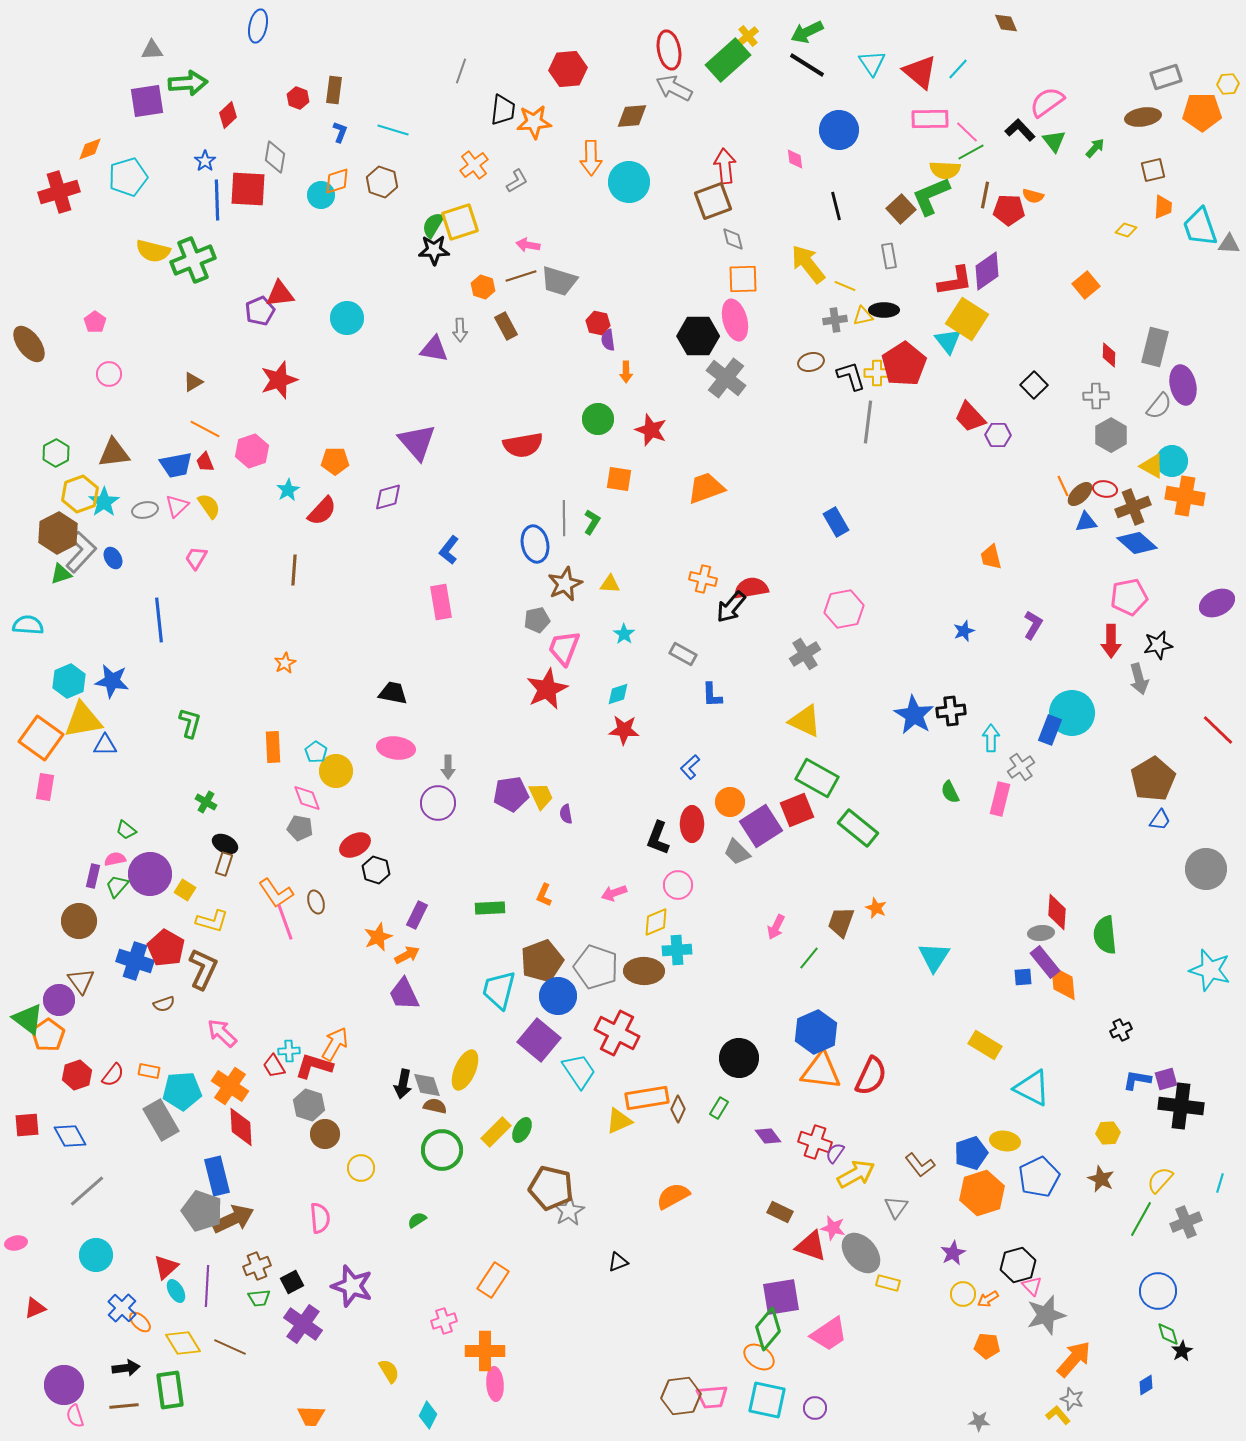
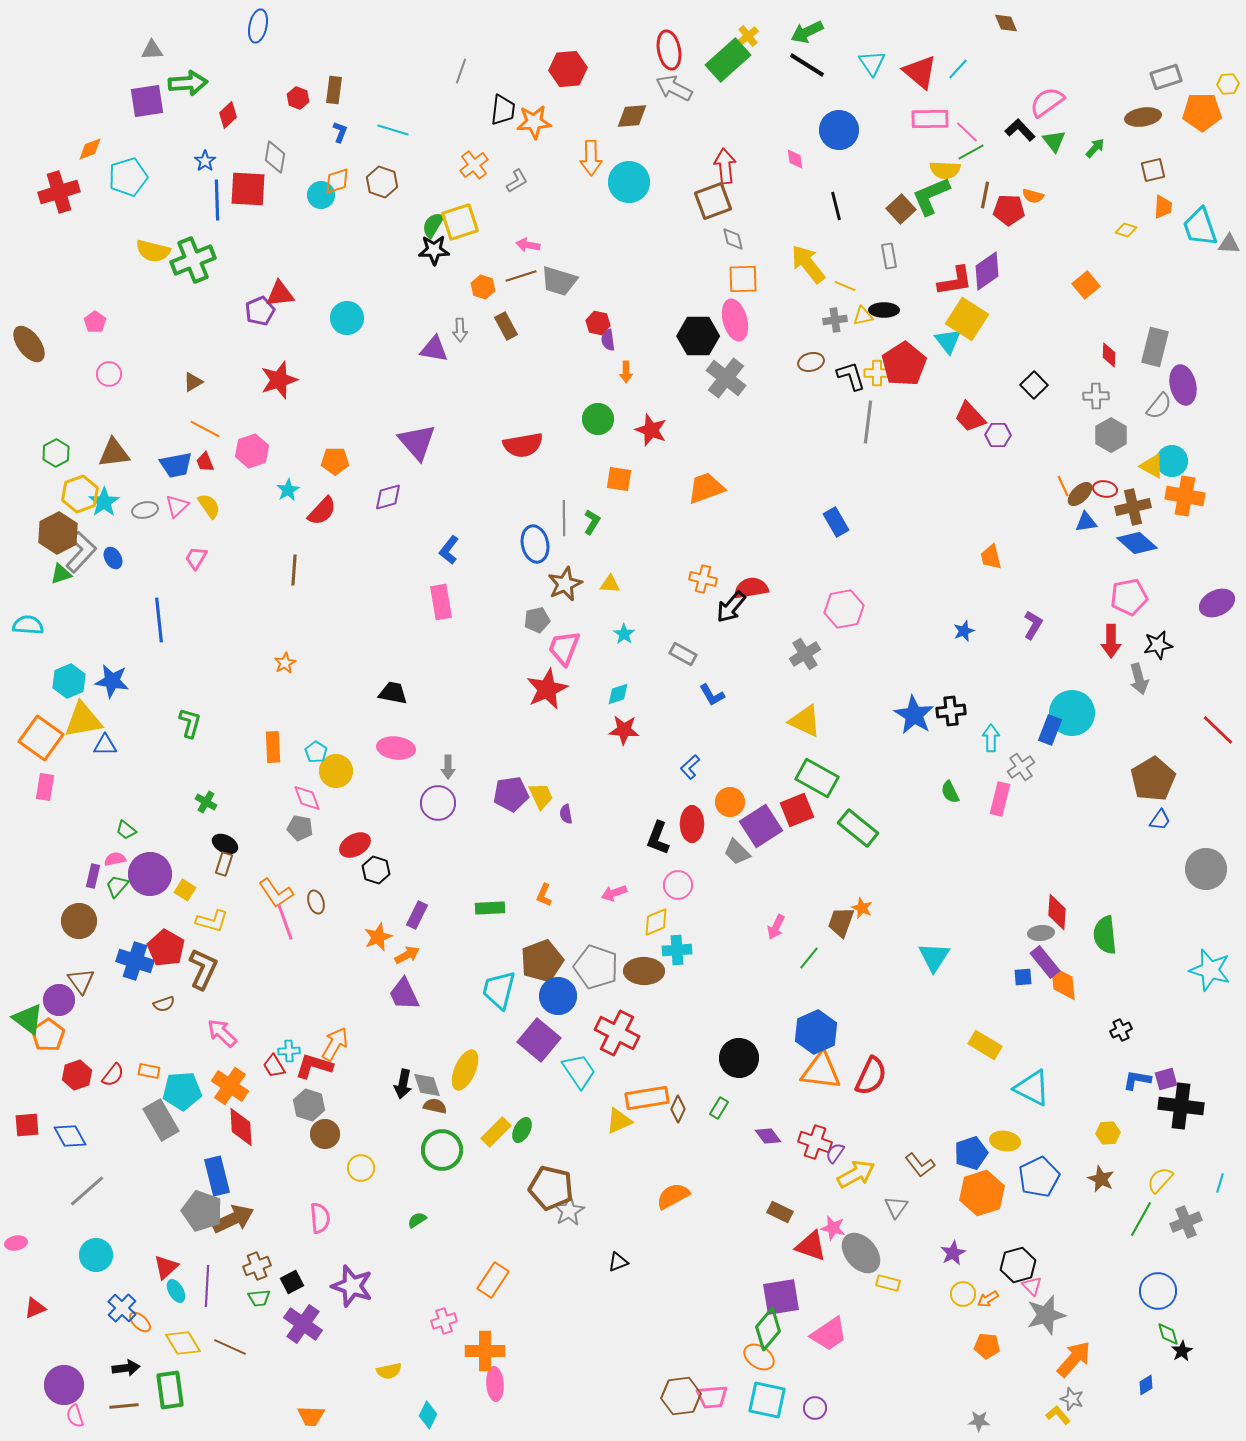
brown cross at (1133, 507): rotated 8 degrees clockwise
blue L-shape at (712, 695): rotated 28 degrees counterclockwise
orange star at (876, 908): moved 14 px left
yellow semicircle at (389, 1371): rotated 110 degrees clockwise
